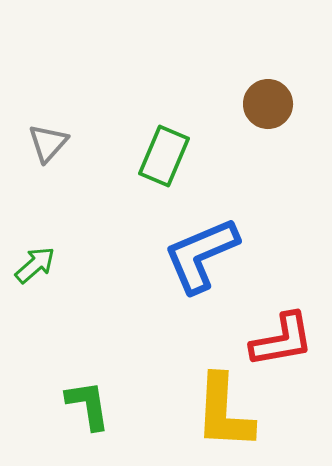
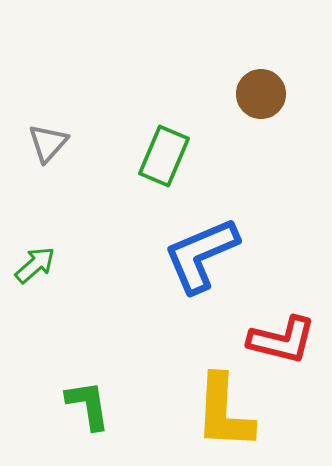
brown circle: moved 7 px left, 10 px up
red L-shape: rotated 24 degrees clockwise
